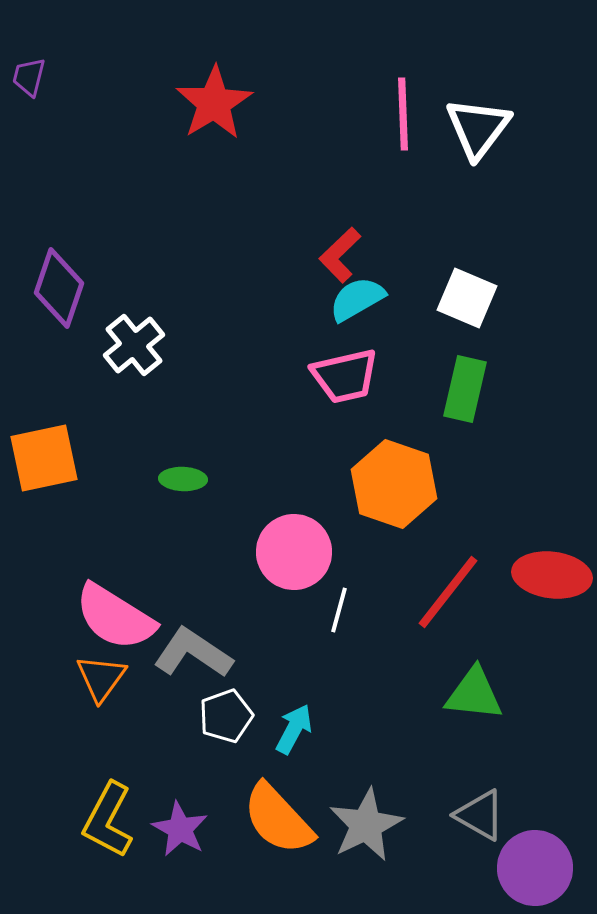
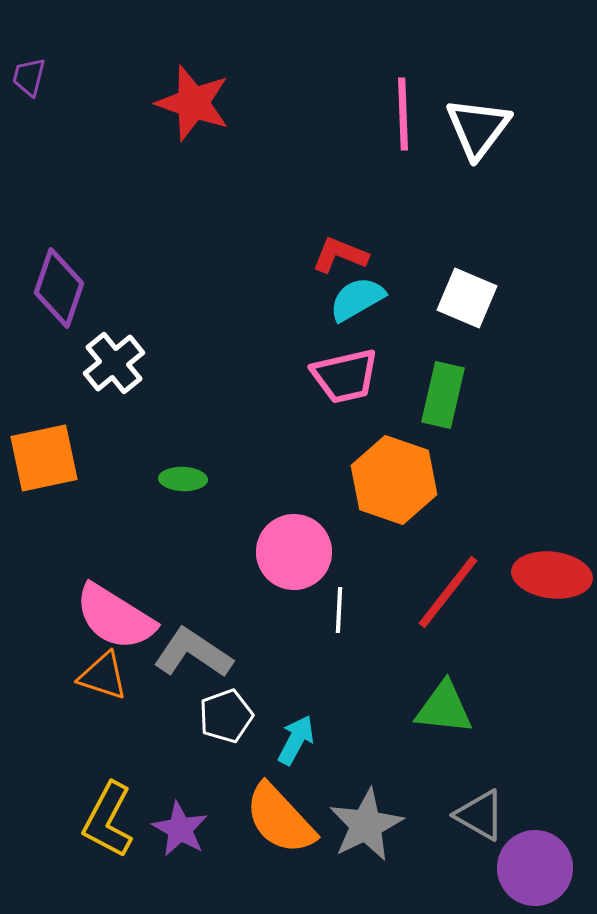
red star: moved 21 px left; rotated 22 degrees counterclockwise
red L-shape: rotated 66 degrees clockwise
white cross: moved 20 px left, 18 px down
green rectangle: moved 22 px left, 6 px down
orange hexagon: moved 4 px up
white line: rotated 12 degrees counterclockwise
orange triangle: moved 2 px right, 2 px up; rotated 48 degrees counterclockwise
green triangle: moved 30 px left, 14 px down
cyan arrow: moved 2 px right, 11 px down
orange semicircle: moved 2 px right
